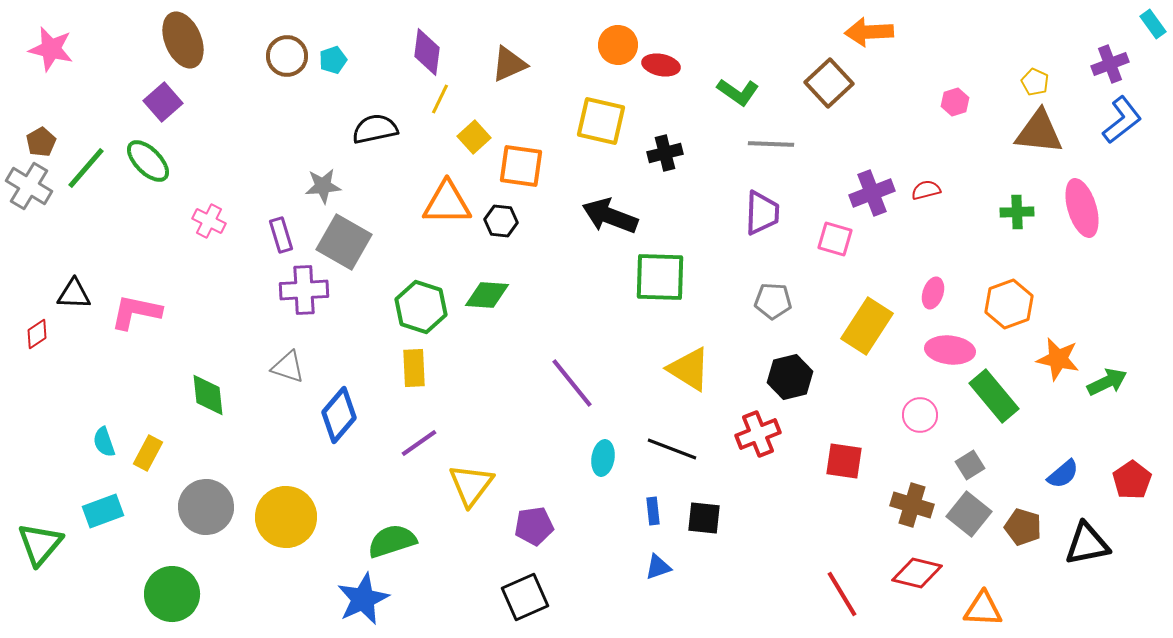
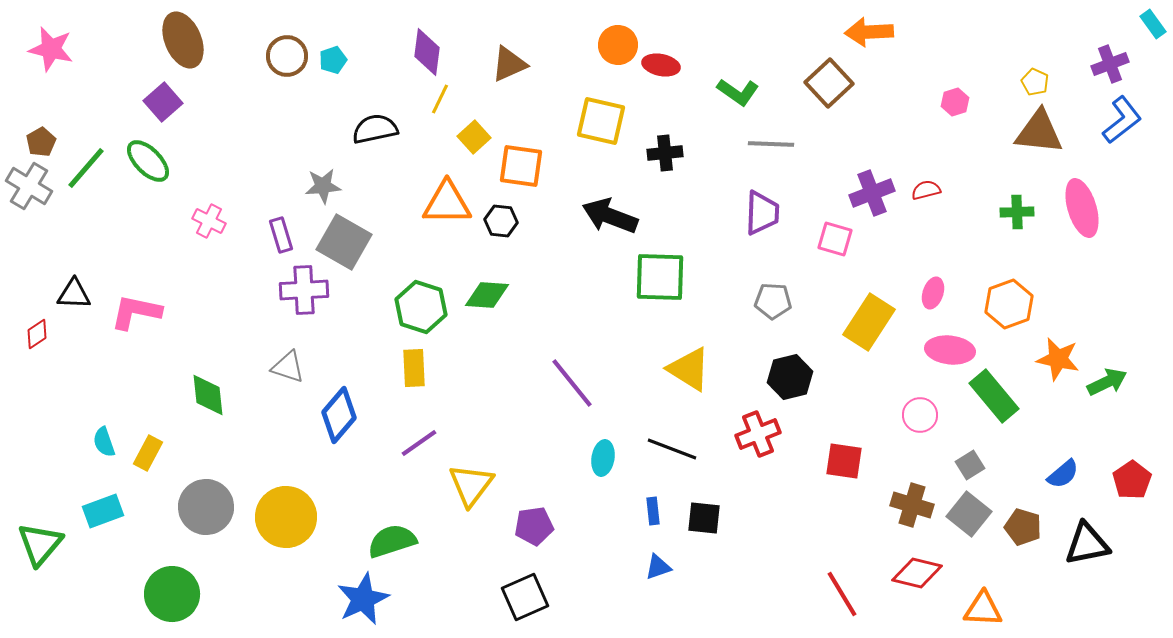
black cross at (665, 153): rotated 8 degrees clockwise
yellow rectangle at (867, 326): moved 2 px right, 4 px up
